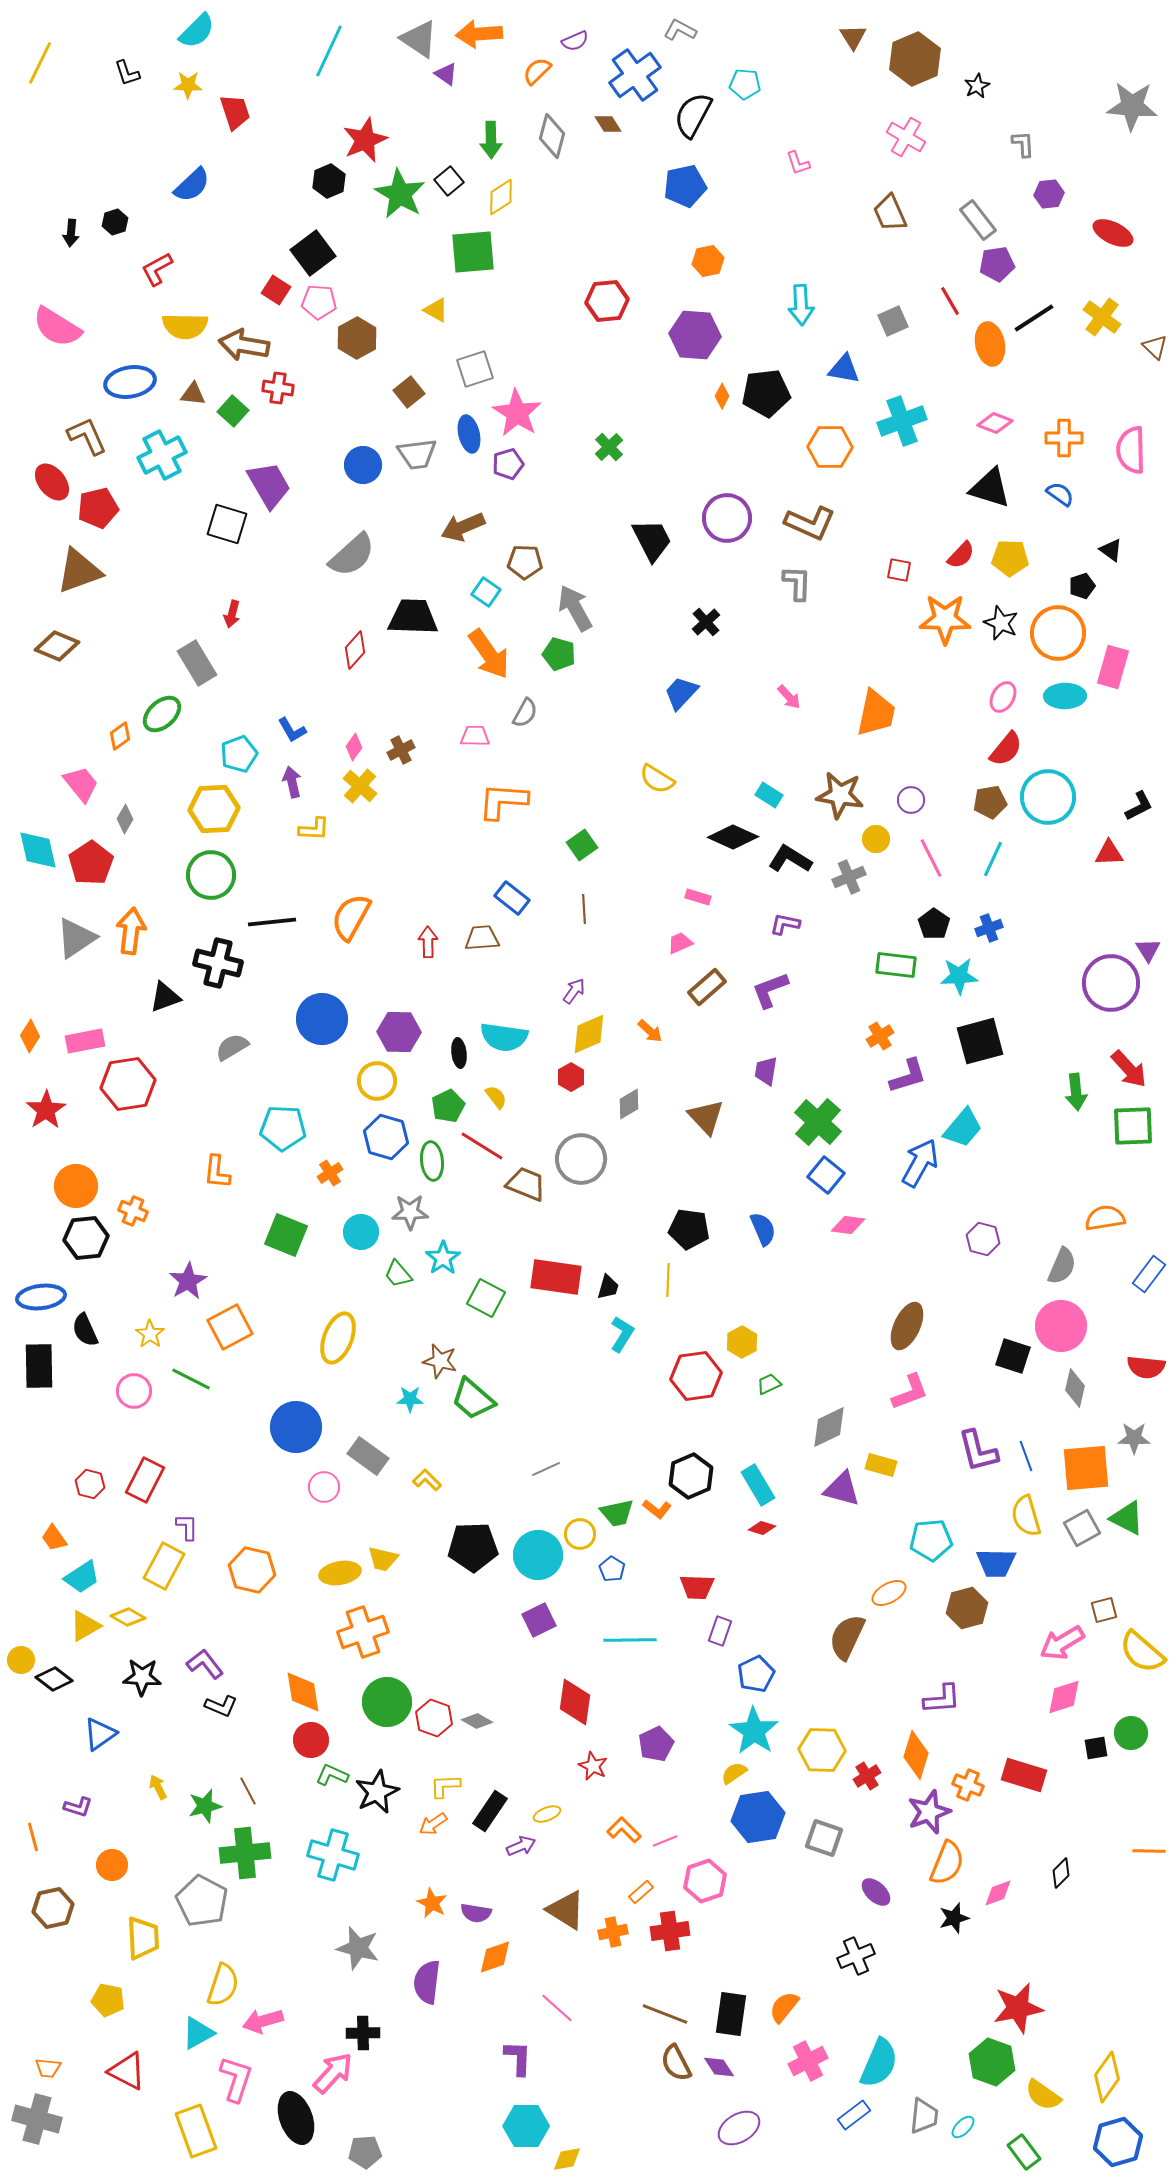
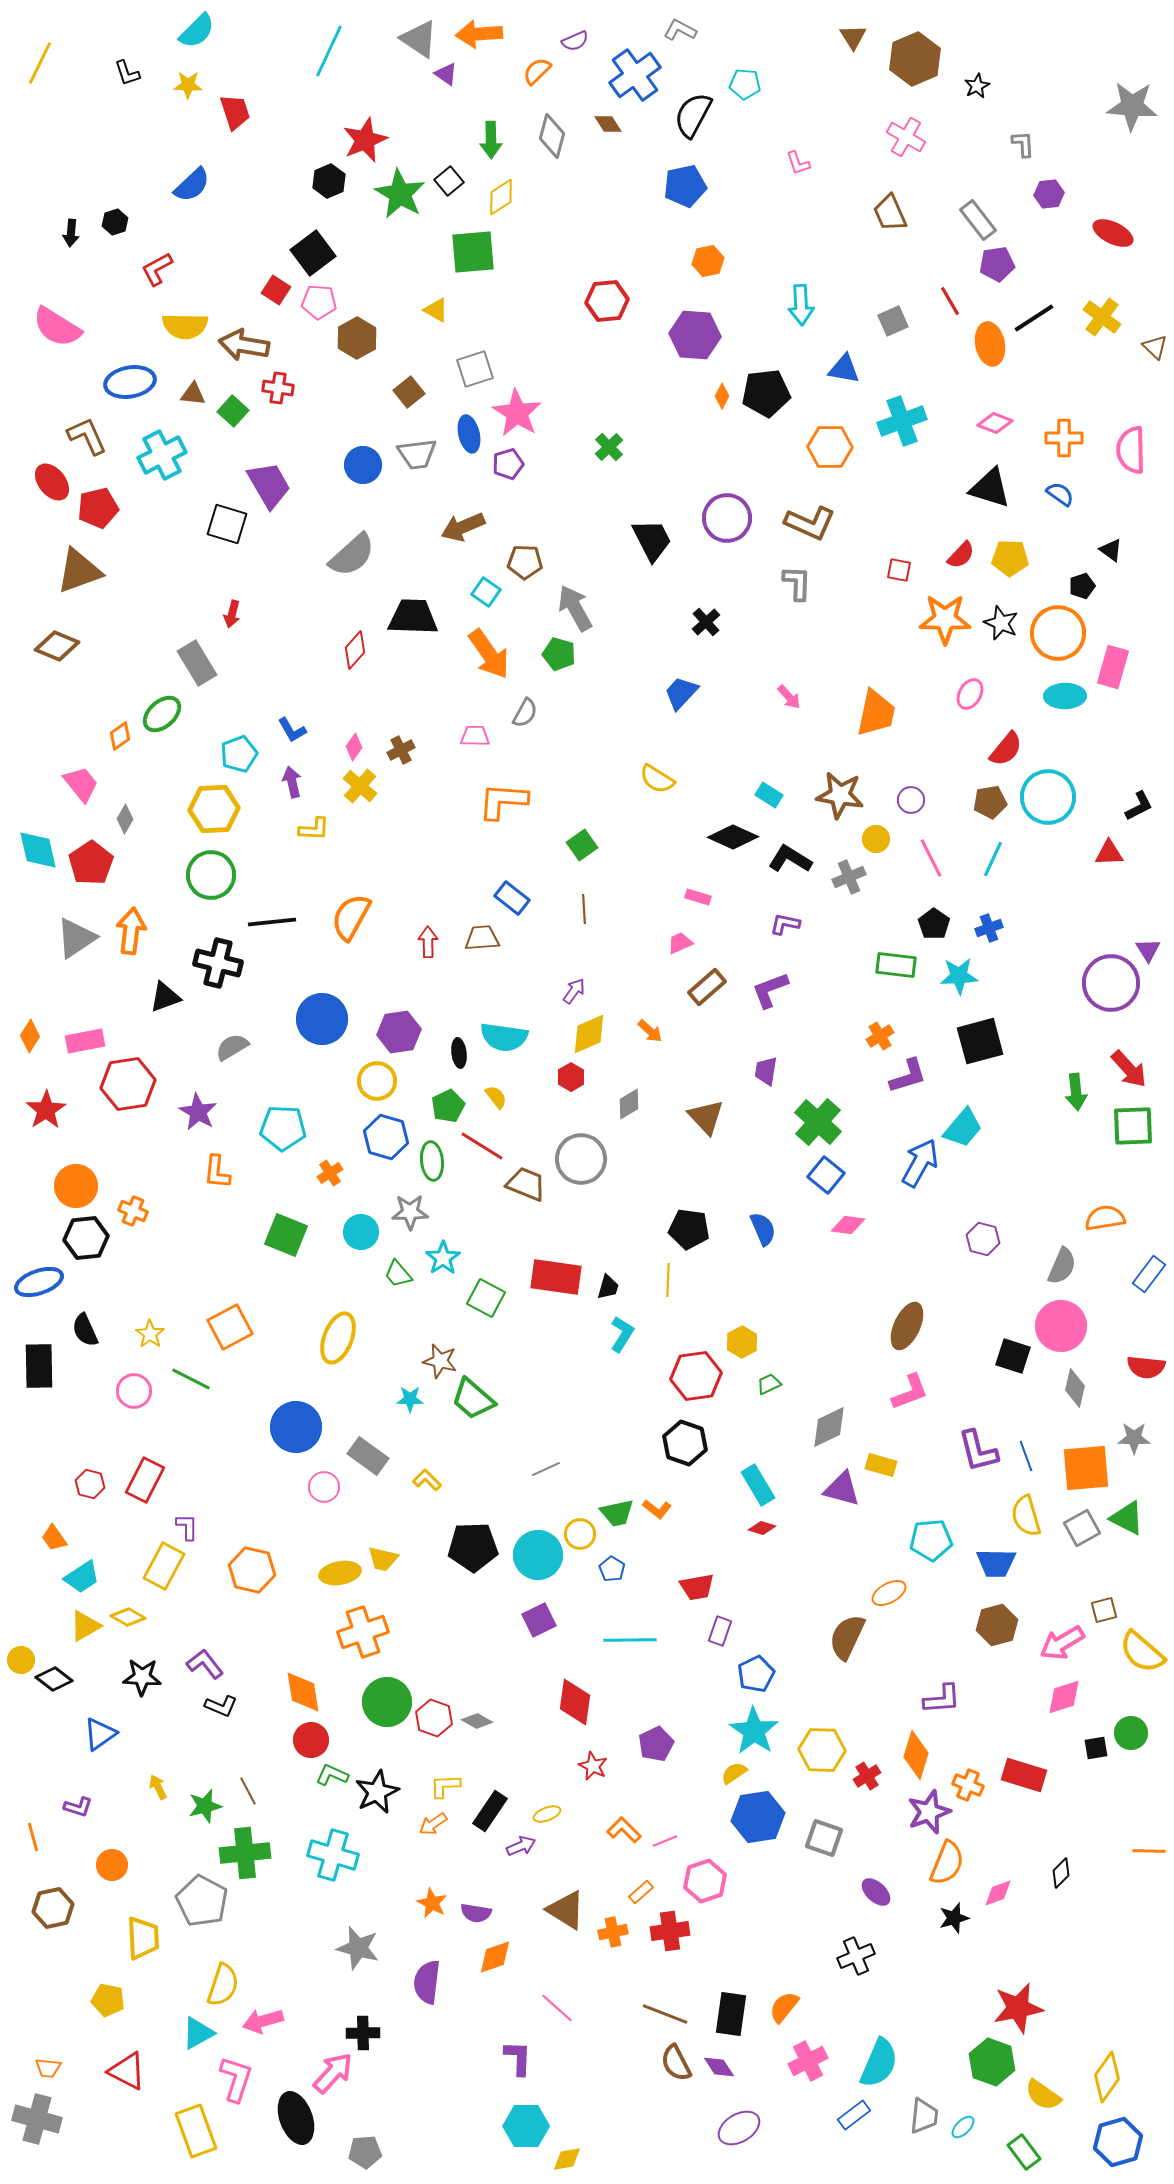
pink ellipse at (1003, 697): moved 33 px left, 3 px up
purple hexagon at (399, 1032): rotated 9 degrees counterclockwise
purple star at (188, 1281): moved 10 px right, 169 px up; rotated 12 degrees counterclockwise
blue ellipse at (41, 1297): moved 2 px left, 15 px up; rotated 12 degrees counterclockwise
black hexagon at (691, 1476): moved 6 px left, 33 px up; rotated 18 degrees counterclockwise
red trapezoid at (697, 1587): rotated 12 degrees counterclockwise
brown hexagon at (967, 1608): moved 30 px right, 17 px down
